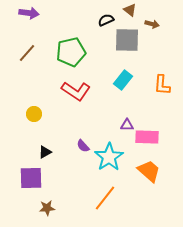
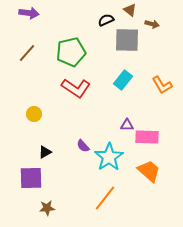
orange L-shape: rotated 35 degrees counterclockwise
red L-shape: moved 3 px up
